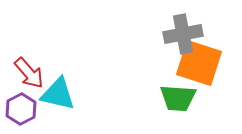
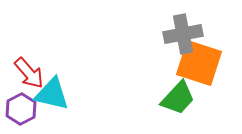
cyan triangle: moved 6 px left
green trapezoid: rotated 51 degrees counterclockwise
